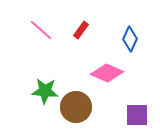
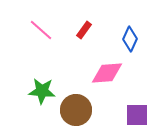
red rectangle: moved 3 px right
pink diamond: rotated 28 degrees counterclockwise
green star: moved 3 px left
brown circle: moved 3 px down
